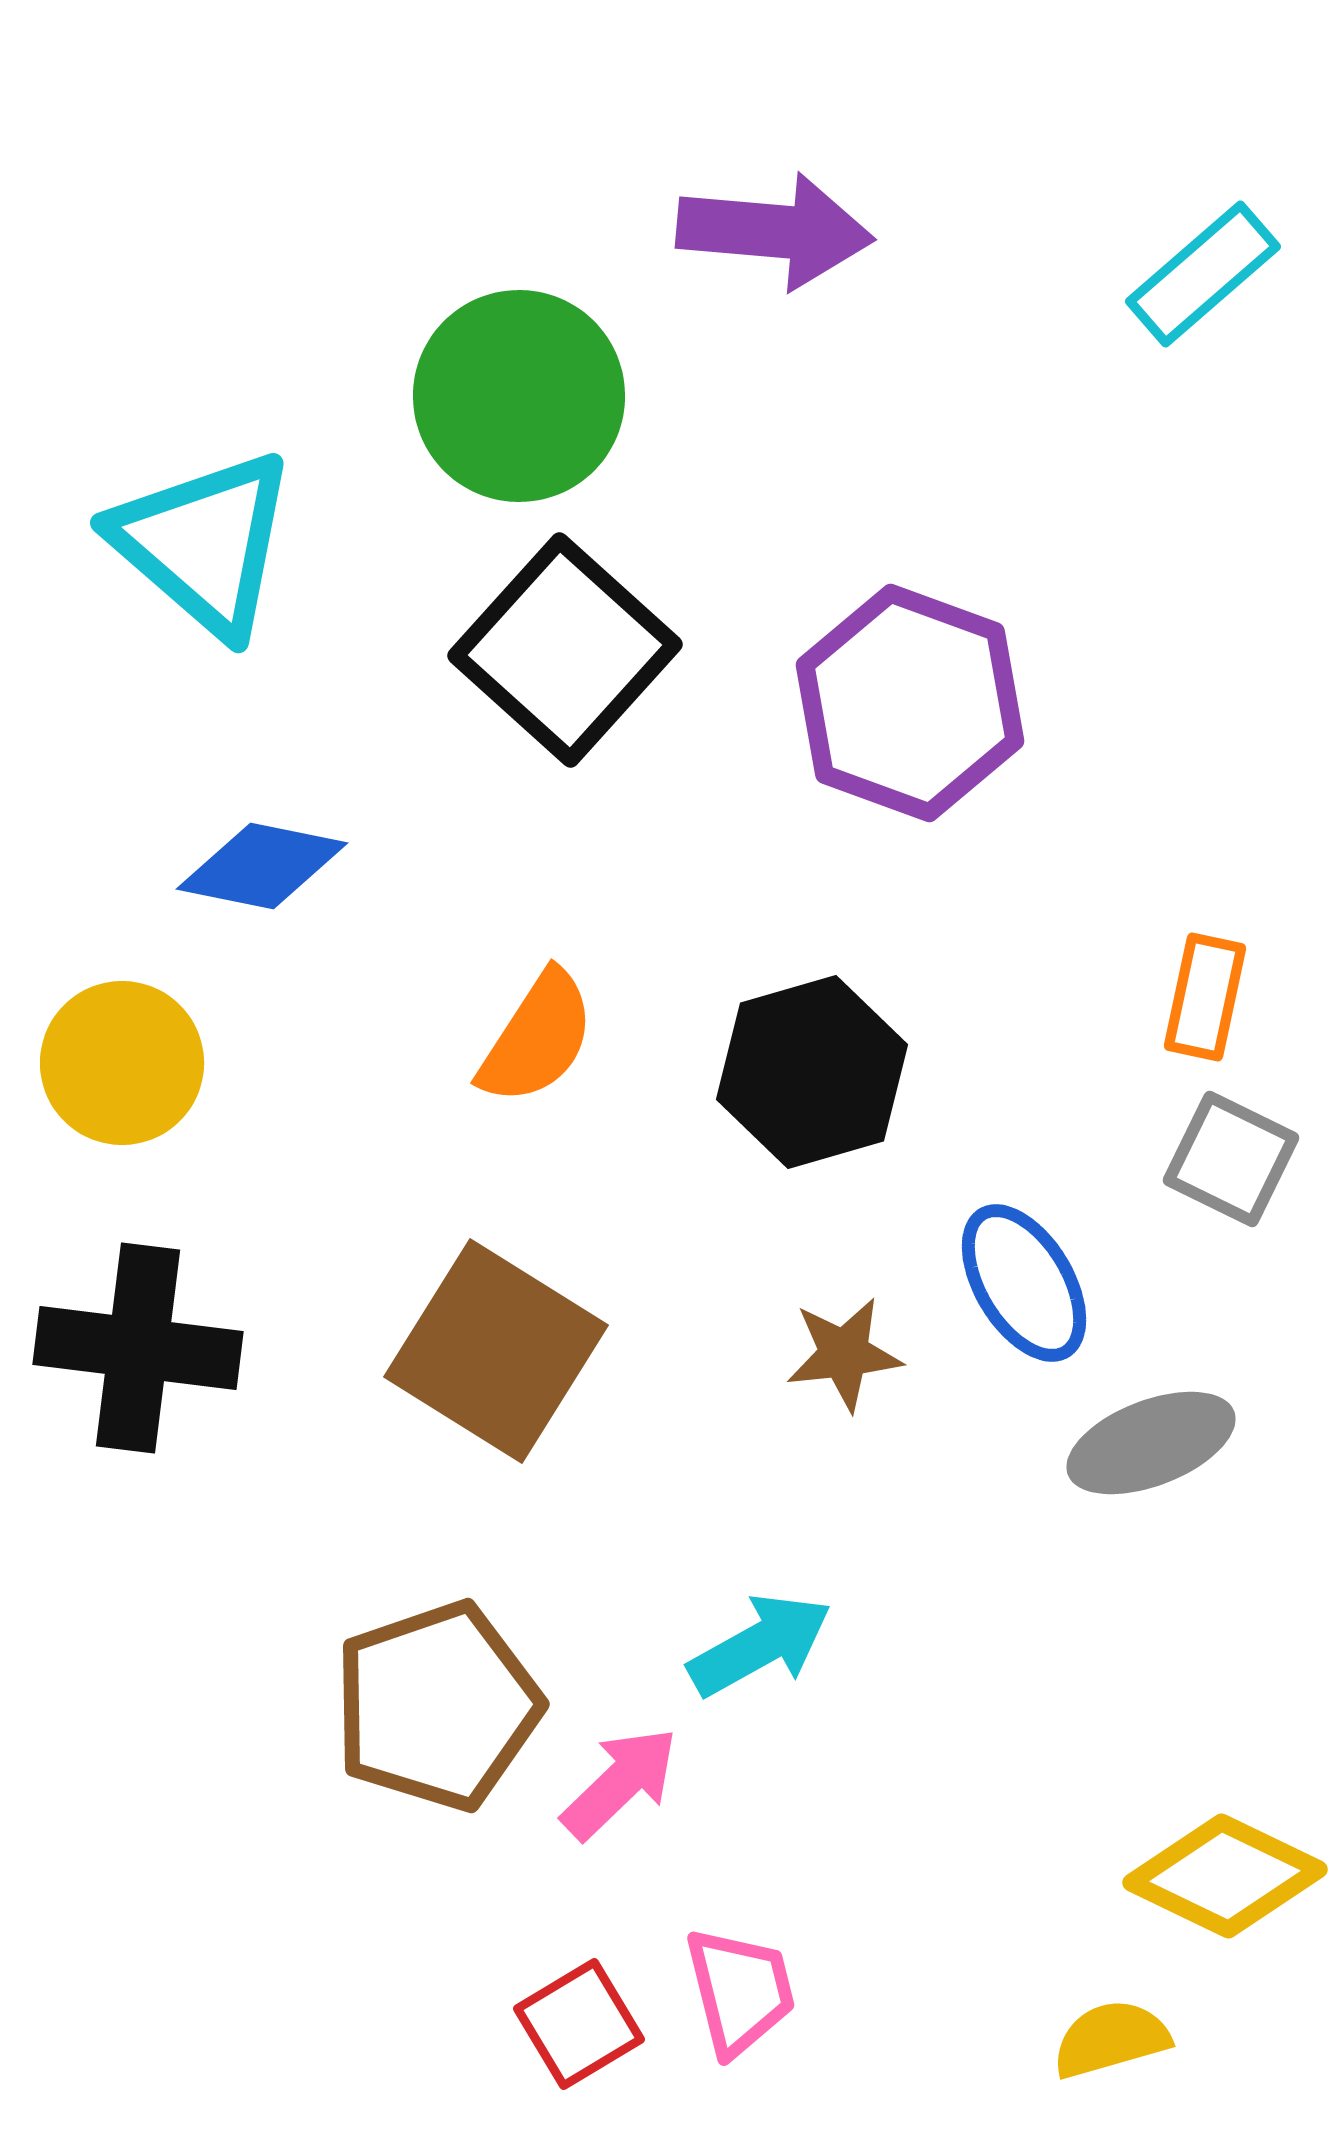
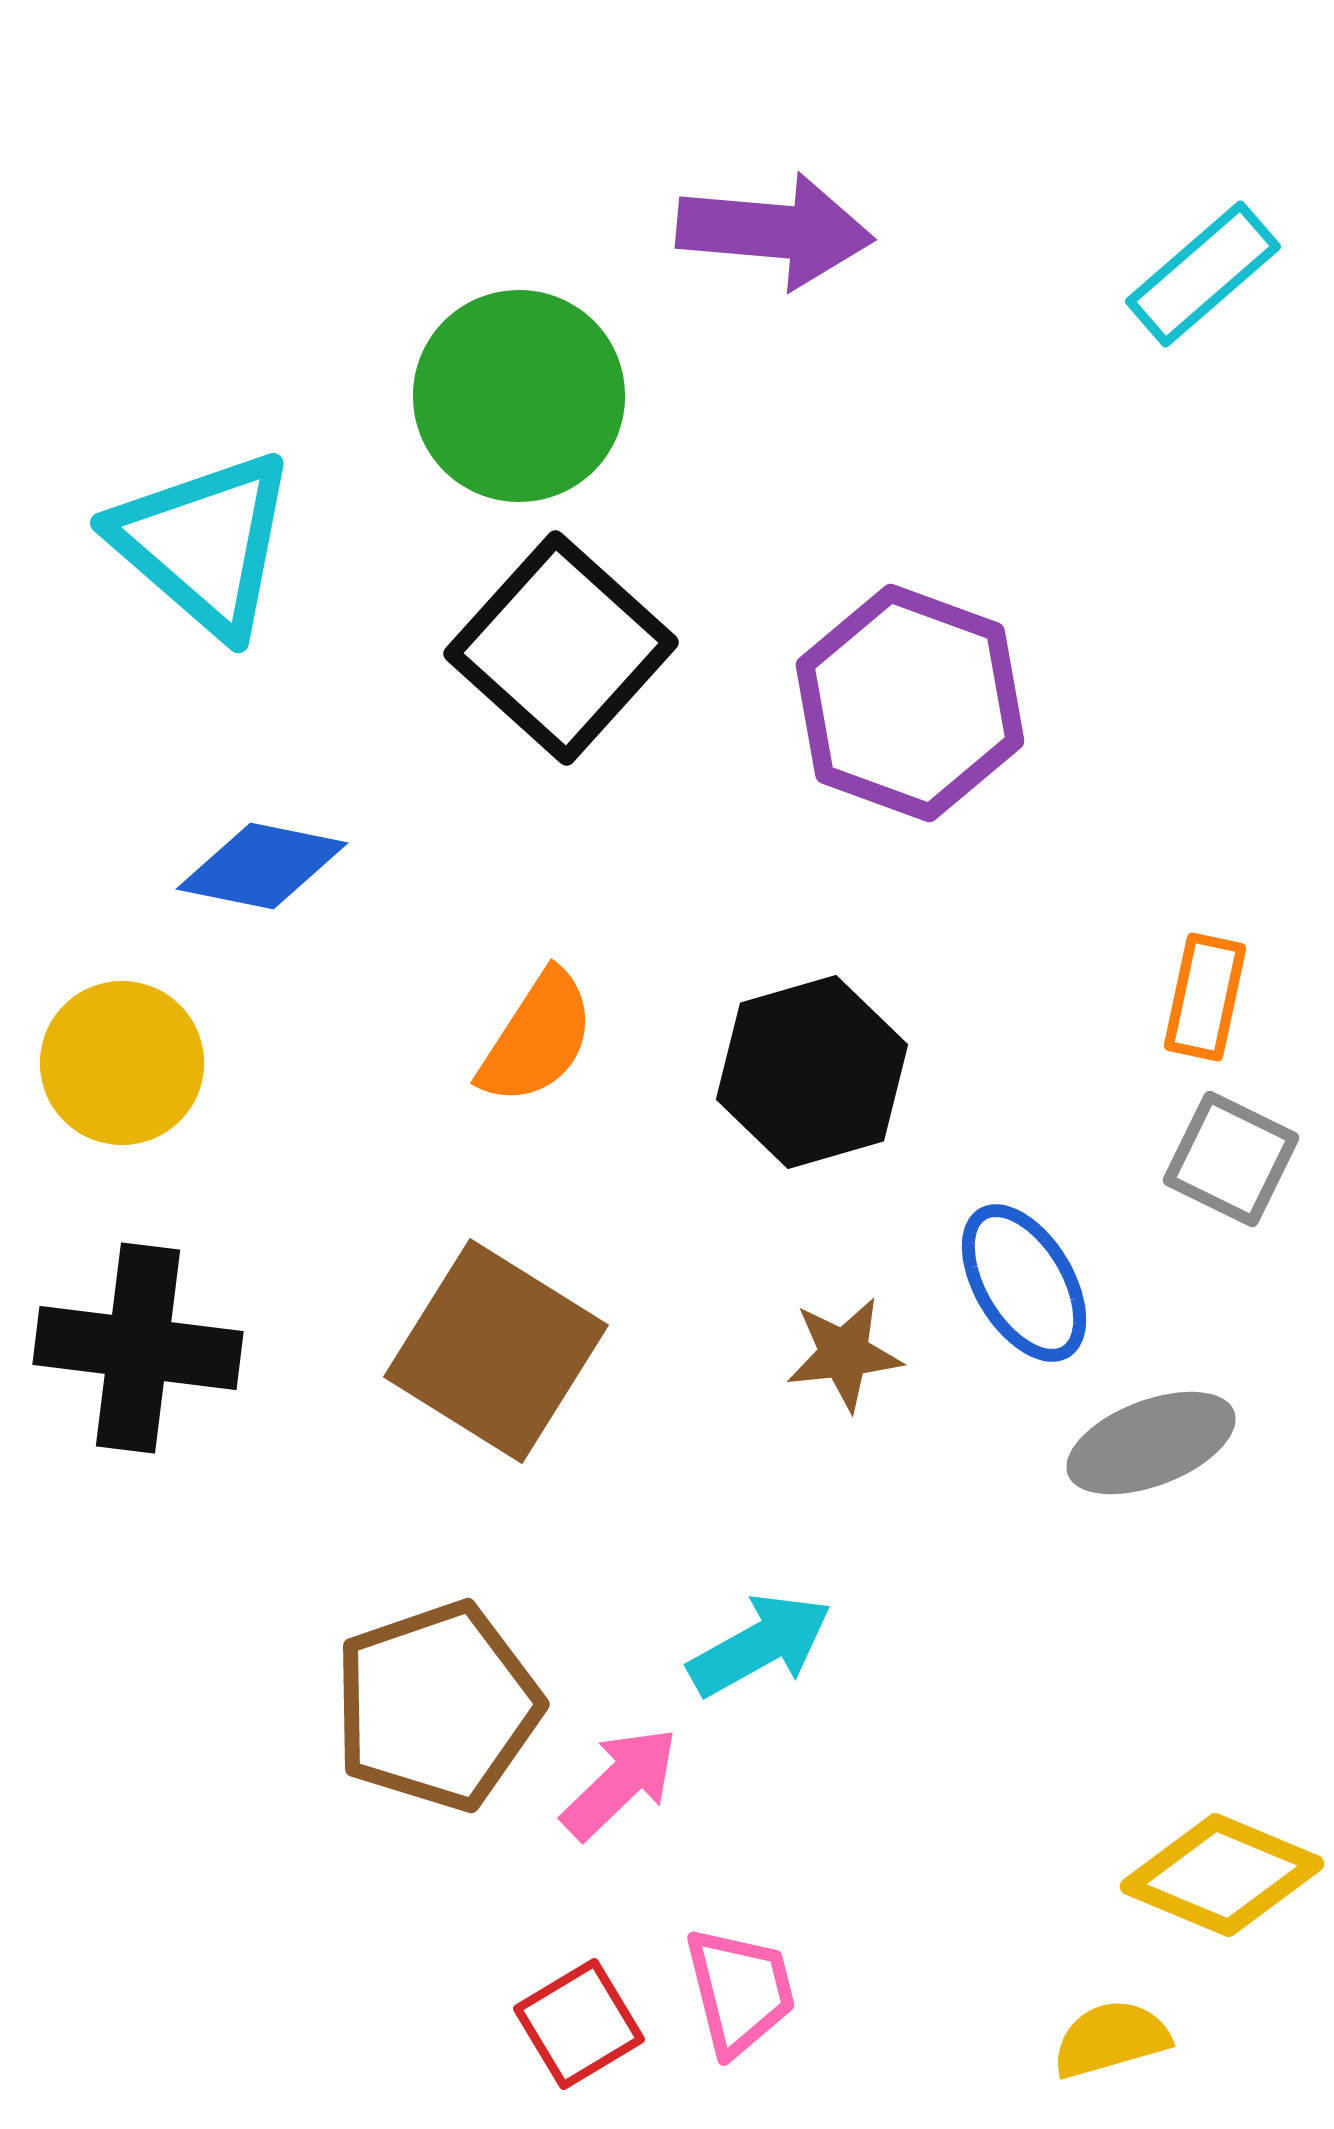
black square: moved 4 px left, 2 px up
yellow diamond: moved 3 px left, 1 px up; rotated 3 degrees counterclockwise
